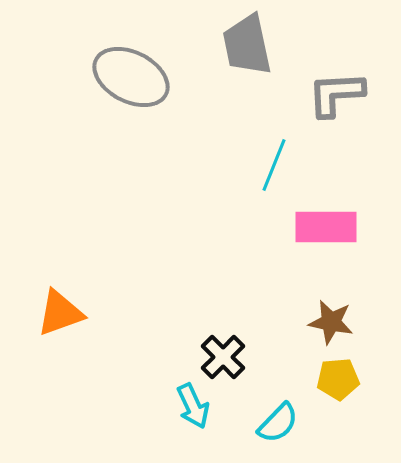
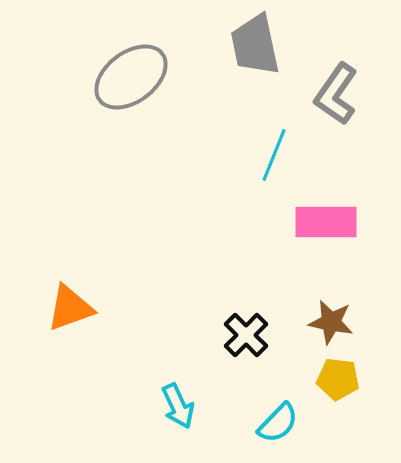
gray trapezoid: moved 8 px right
gray ellipse: rotated 64 degrees counterclockwise
gray L-shape: rotated 52 degrees counterclockwise
cyan line: moved 10 px up
pink rectangle: moved 5 px up
orange triangle: moved 10 px right, 5 px up
black cross: moved 23 px right, 22 px up
yellow pentagon: rotated 12 degrees clockwise
cyan arrow: moved 15 px left
